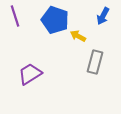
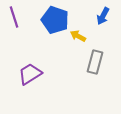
purple line: moved 1 px left, 1 px down
